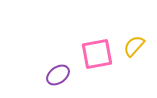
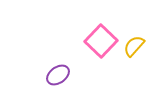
pink square: moved 4 px right, 13 px up; rotated 36 degrees counterclockwise
